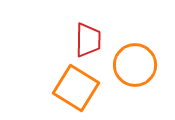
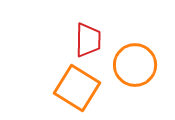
orange square: moved 1 px right
